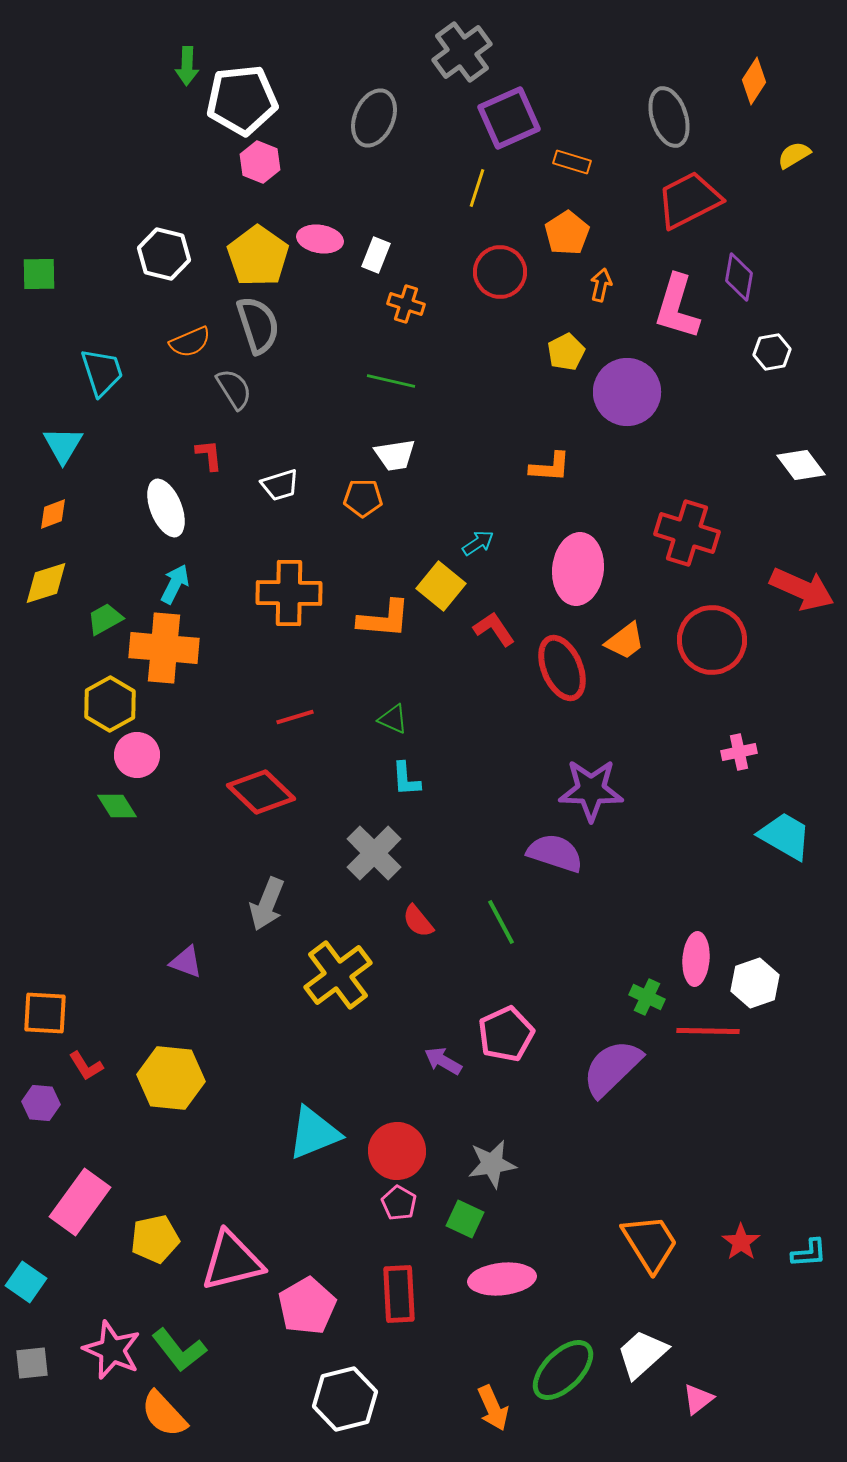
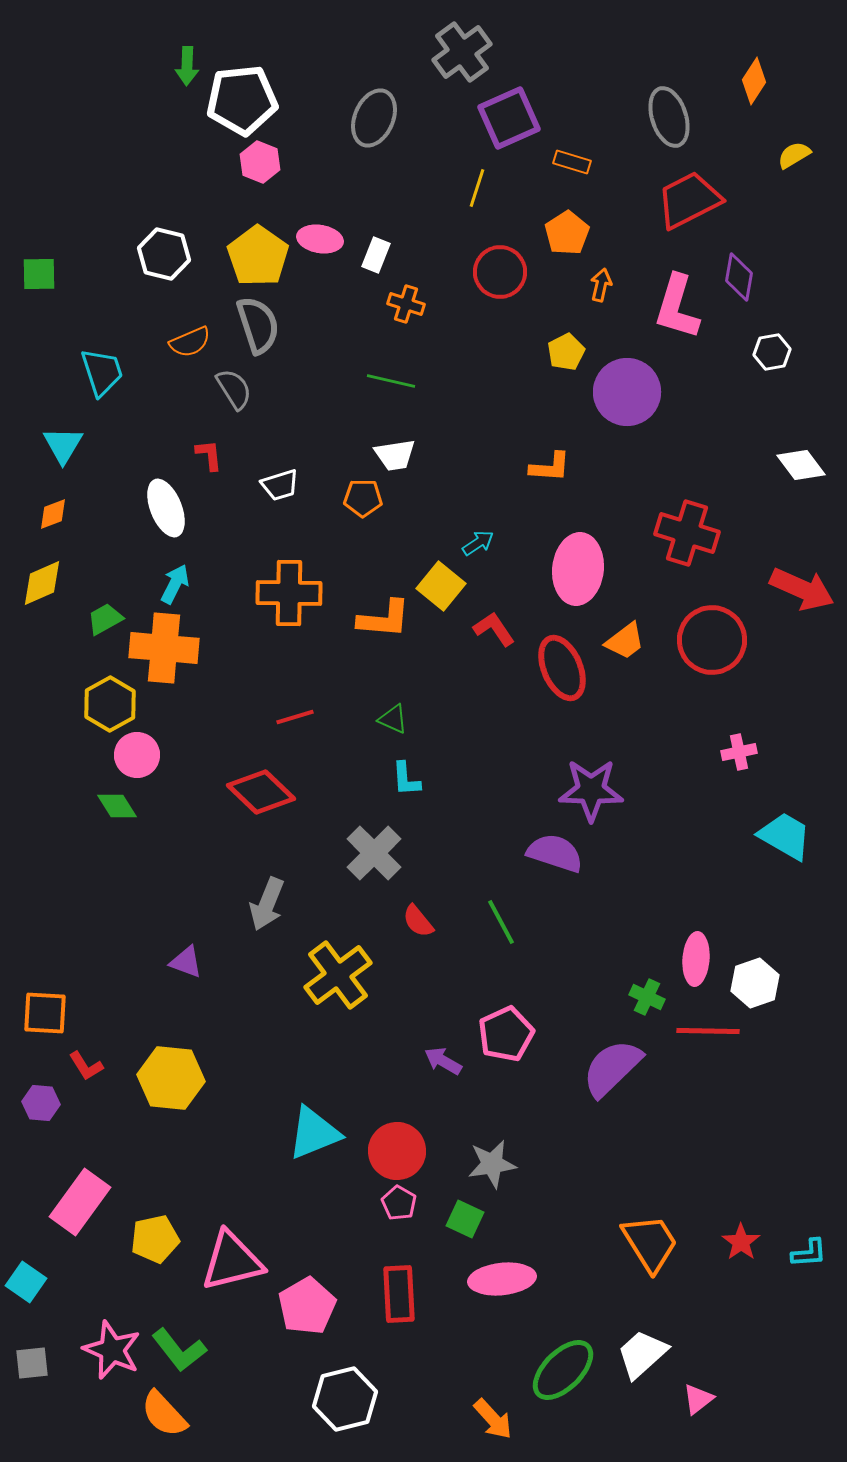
yellow diamond at (46, 583): moved 4 px left; rotated 6 degrees counterclockwise
orange arrow at (493, 1408): moved 11 px down; rotated 18 degrees counterclockwise
